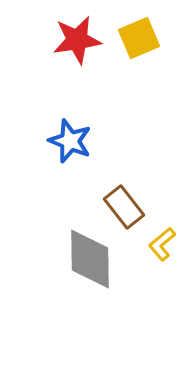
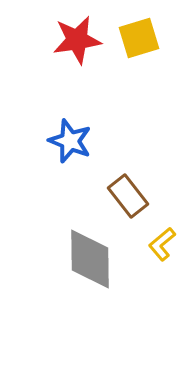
yellow square: rotated 6 degrees clockwise
brown rectangle: moved 4 px right, 11 px up
